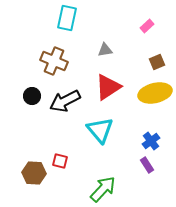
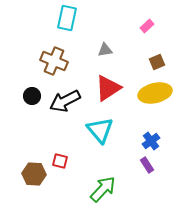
red triangle: moved 1 px down
brown hexagon: moved 1 px down
